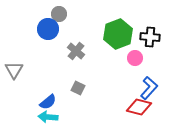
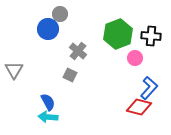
gray circle: moved 1 px right
black cross: moved 1 px right, 1 px up
gray cross: moved 2 px right
gray square: moved 8 px left, 13 px up
blue semicircle: rotated 78 degrees counterclockwise
